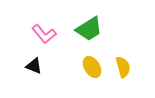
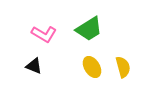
pink L-shape: rotated 20 degrees counterclockwise
